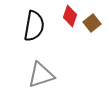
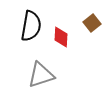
red diamond: moved 9 px left, 21 px down; rotated 15 degrees counterclockwise
black semicircle: moved 3 px left
